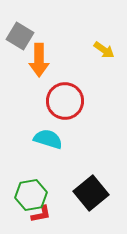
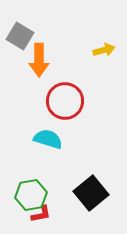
yellow arrow: rotated 50 degrees counterclockwise
